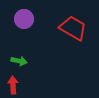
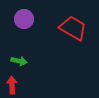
red arrow: moved 1 px left
